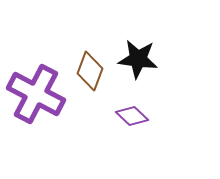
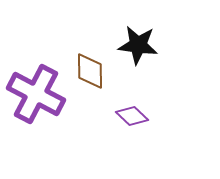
black star: moved 14 px up
brown diamond: rotated 21 degrees counterclockwise
